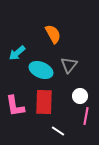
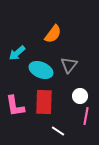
orange semicircle: rotated 66 degrees clockwise
